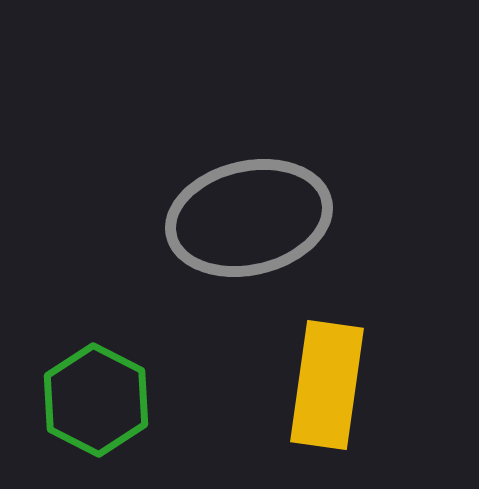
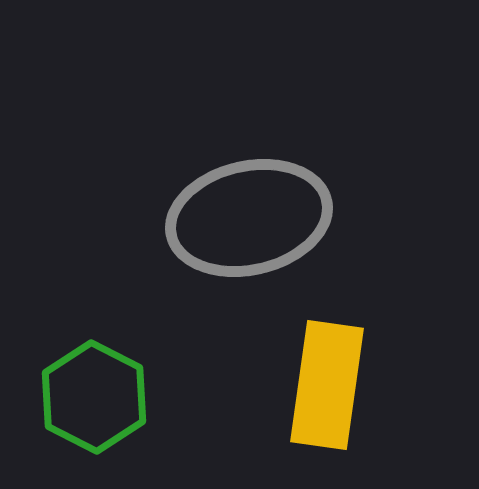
green hexagon: moved 2 px left, 3 px up
